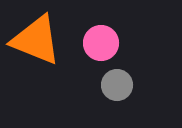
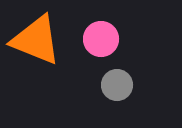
pink circle: moved 4 px up
